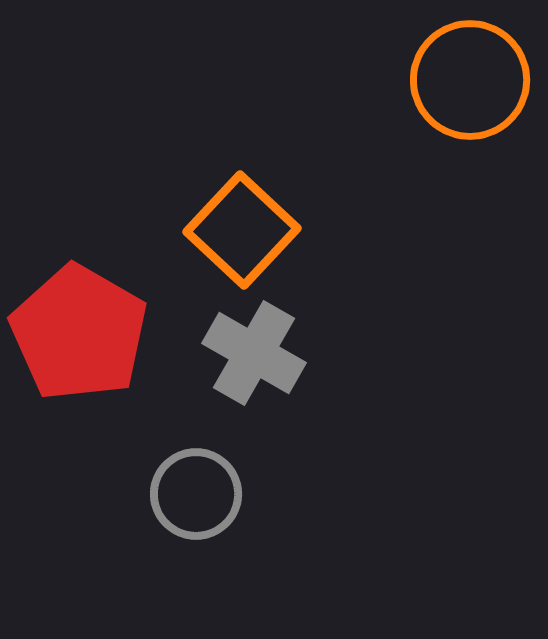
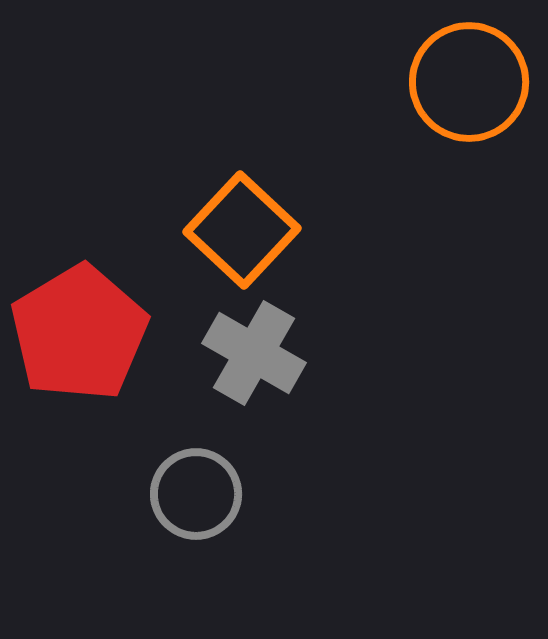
orange circle: moved 1 px left, 2 px down
red pentagon: rotated 11 degrees clockwise
